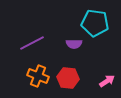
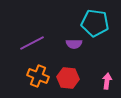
pink arrow: rotated 49 degrees counterclockwise
